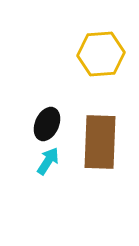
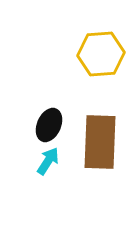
black ellipse: moved 2 px right, 1 px down
